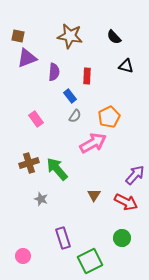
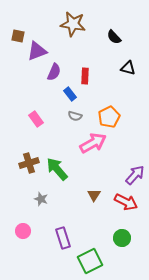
brown star: moved 3 px right, 12 px up
purple triangle: moved 10 px right, 7 px up
black triangle: moved 2 px right, 2 px down
purple semicircle: rotated 18 degrees clockwise
red rectangle: moved 2 px left
blue rectangle: moved 2 px up
gray semicircle: rotated 72 degrees clockwise
pink circle: moved 25 px up
